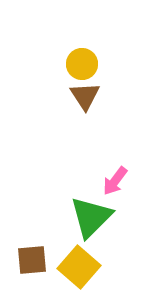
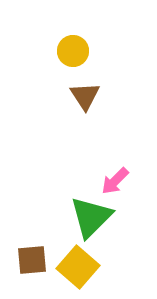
yellow circle: moved 9 px left, 13 px up
pink arrow: rotated 8 degrees clockwise
yellow square: moved 1 px left
